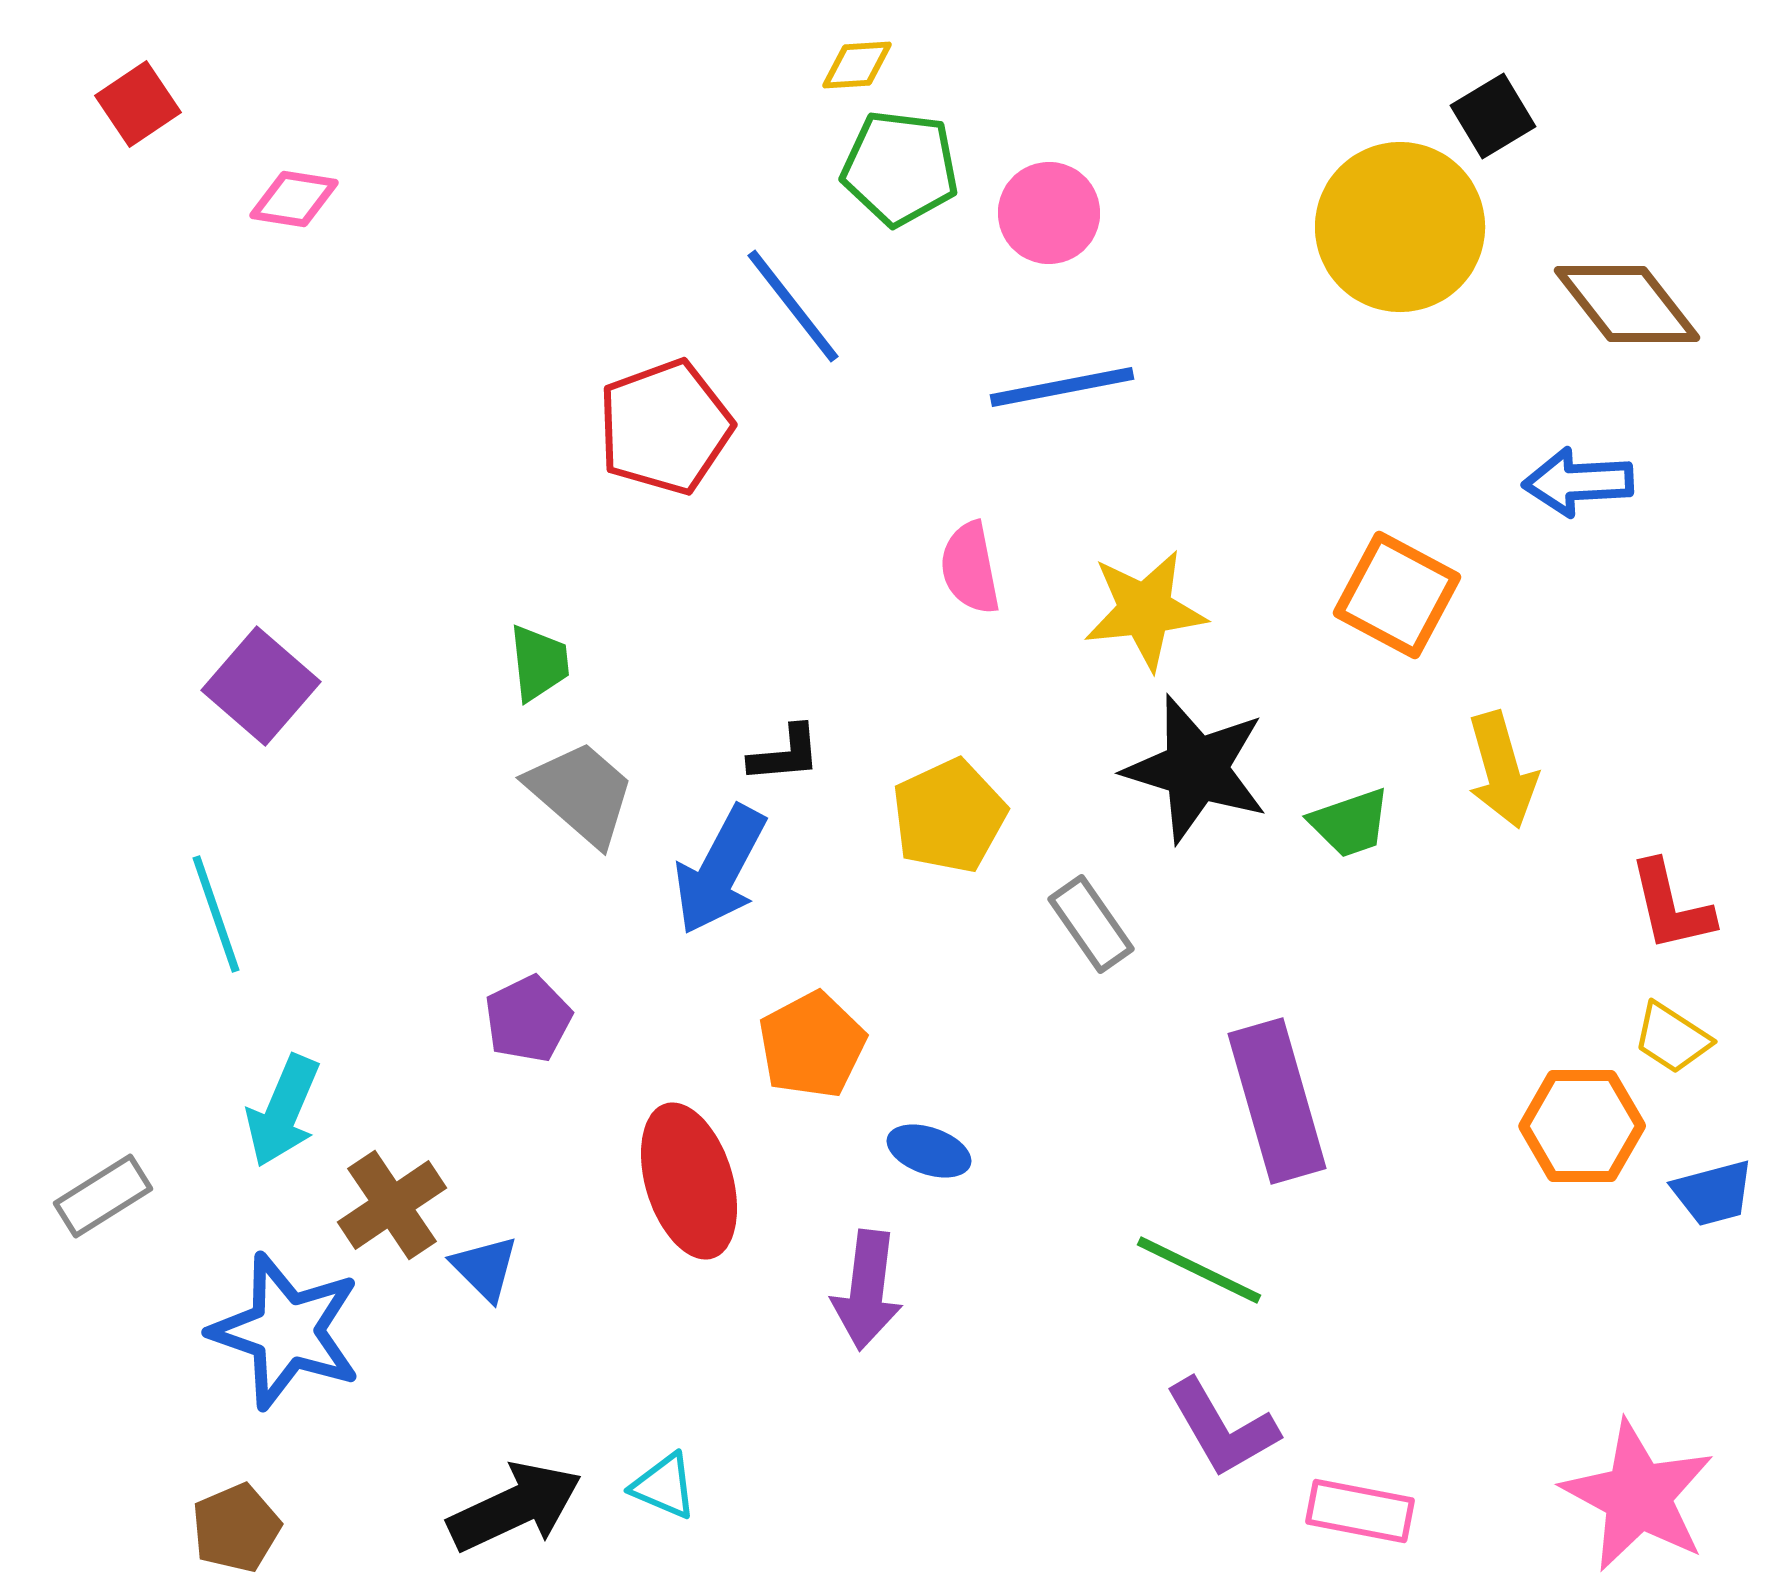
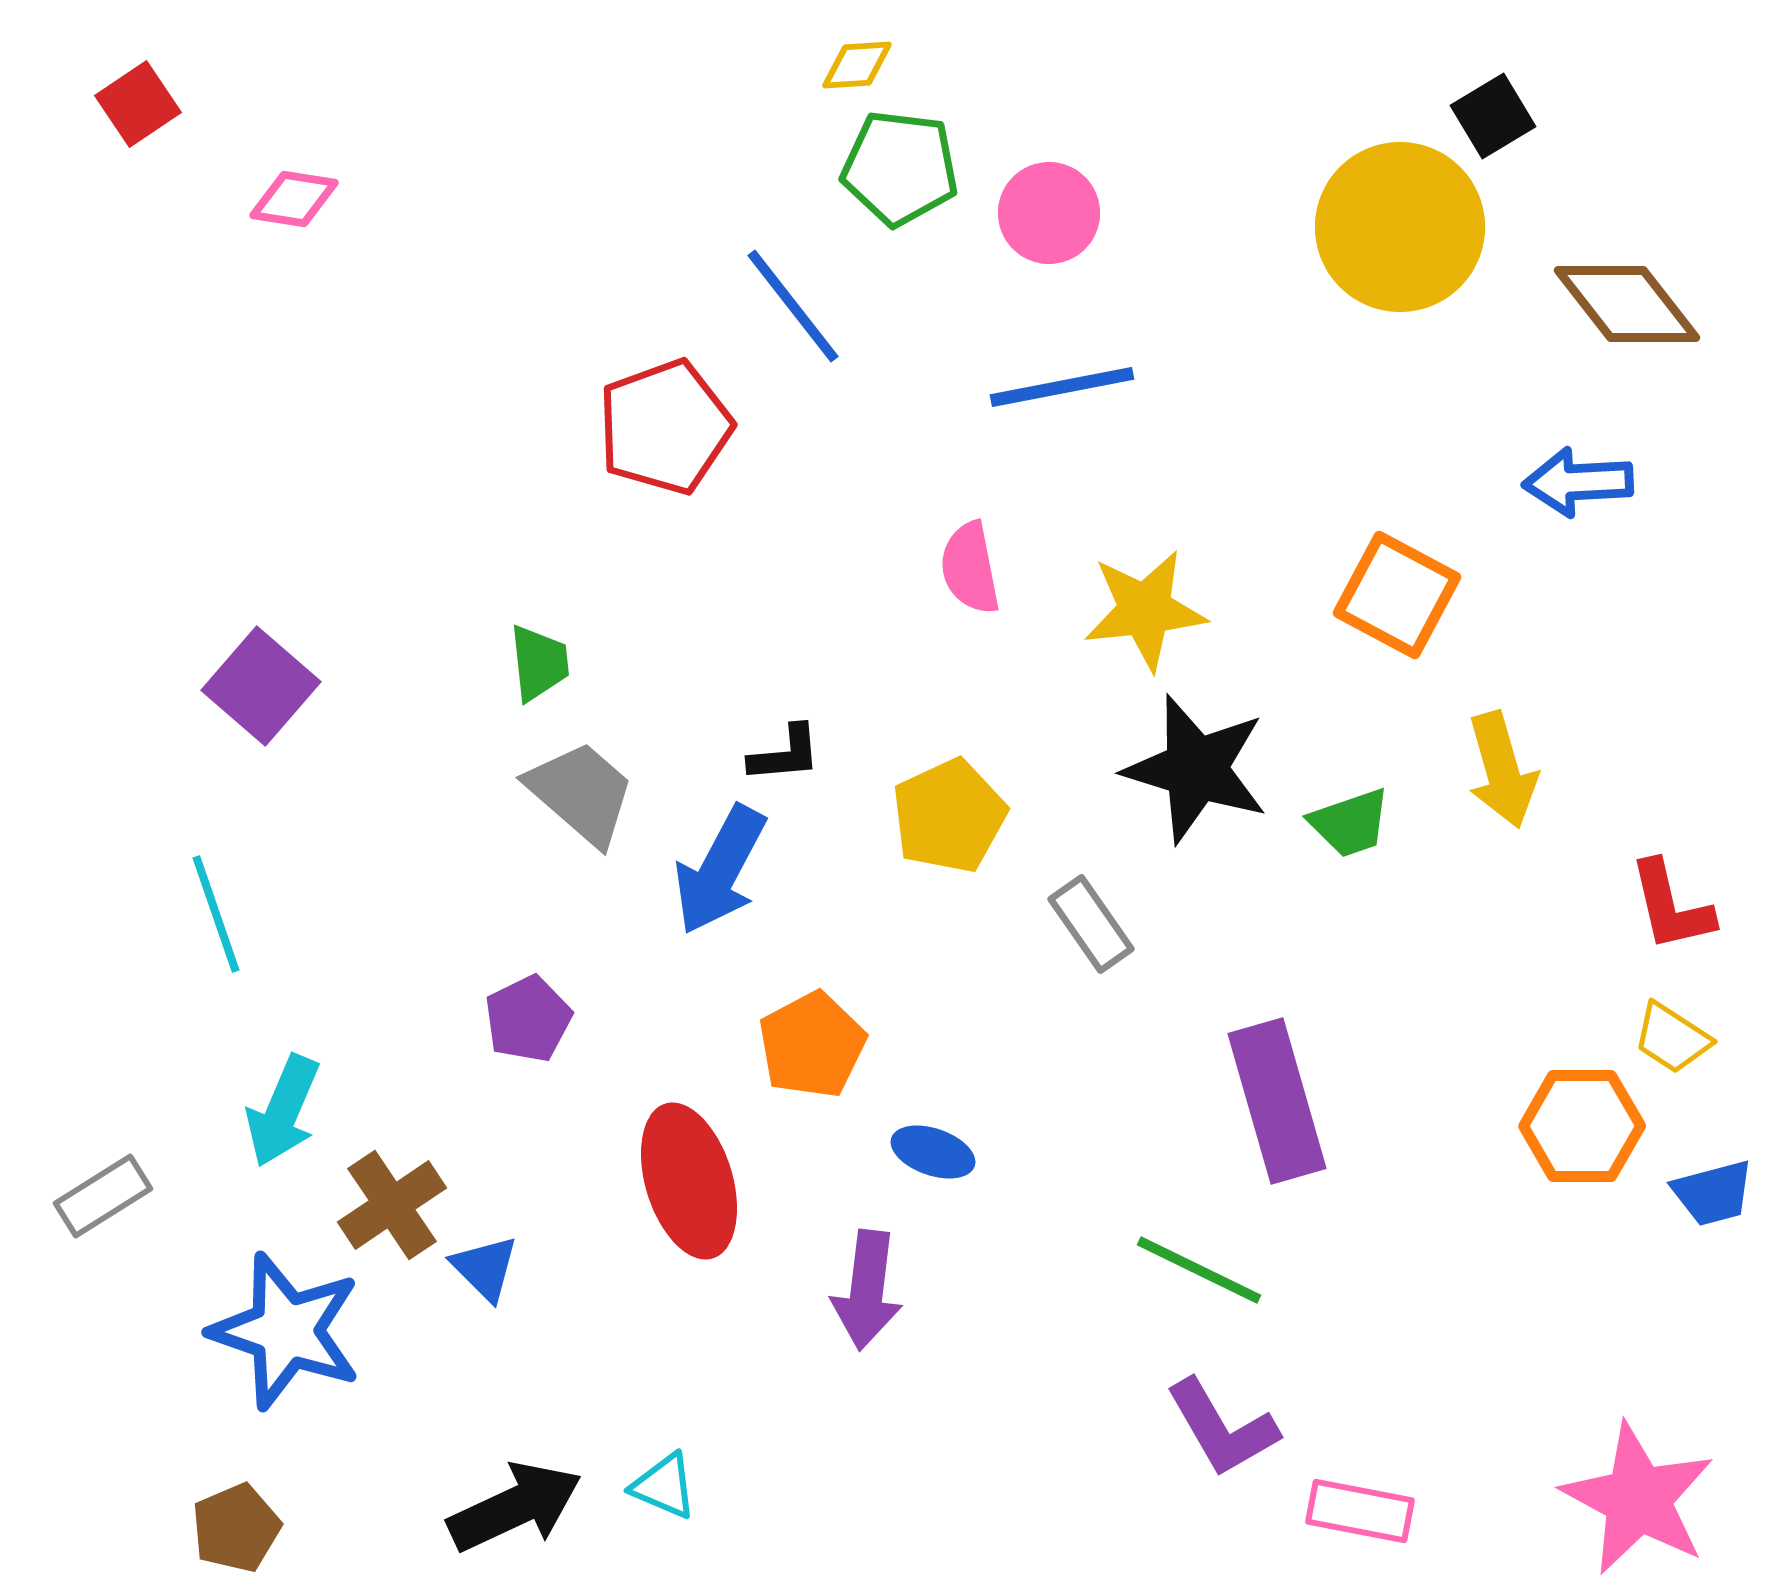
blue ellipse at (929, 1151): moved 4 px right, 1 px down
pink star at (1638, 1496): moved 3 px down
